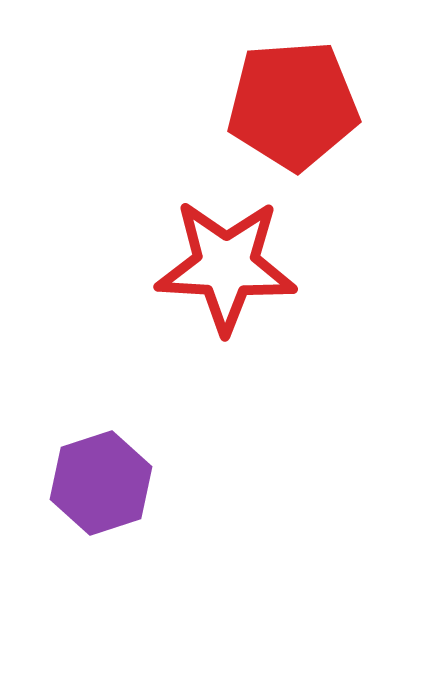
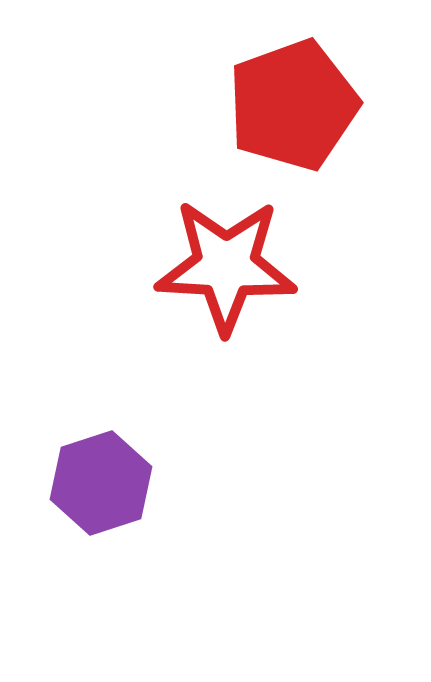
red pentagon: rotated 16 degrees counterclockwise
